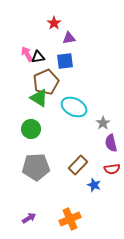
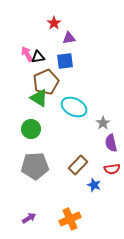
gray pentagon: moved 1 px left, 1 px up
